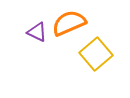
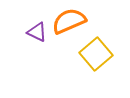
orange semicircle: moved 2 px up
